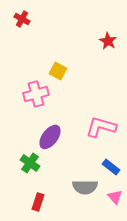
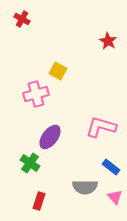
red rectangle: moved 1 px right, 1 px up
